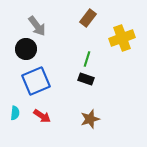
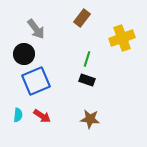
brown rectangle: moved 6 px left
gray arrow: moved 1 px left, 3 px down
black circle: moved 2 px left, 5 px down
black rectangle: moved 1 px right, 1 px down
cyan semicircle: moved 3 px right, 2 px down
brown star: rotated 24 degrees clockwise
